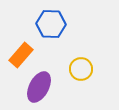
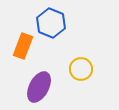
blue hexagon: moved 1 px up; rotated 20 degrees clockwise
orange rectangle: moved 2 px right, 9 px up; rotated 20 degrees counterclockwise
